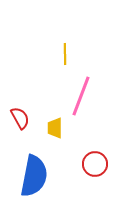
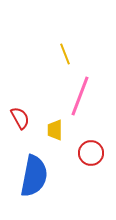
yellow line: rotated 20 degrees counterclockwise
pink line: moved 1 px left
yellow trapezoid: moved 2 px down
red circle: moved 4 px left, 11 px up
